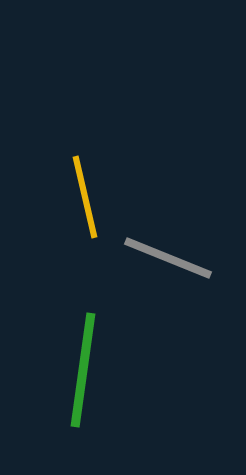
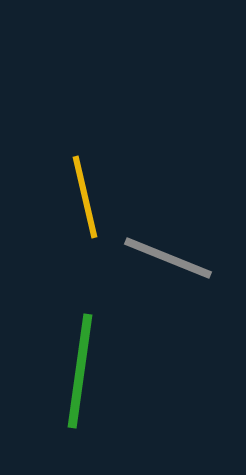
green line: moved 3 px left, 1 px down
